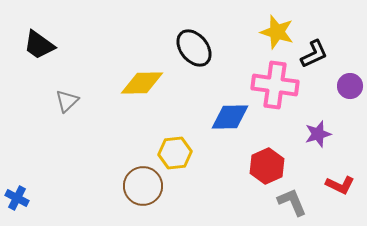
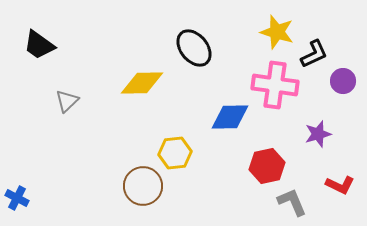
purple circle: moved 7 px left, 5 px up
red hexagon: rotated 12 degrees clockwise
